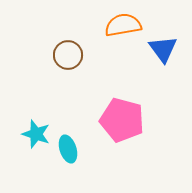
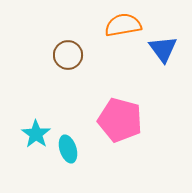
pink pentagon: moved 2 px left
cyan star: rotated 16 degrees clockwise
